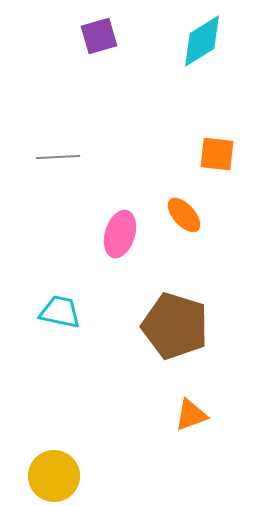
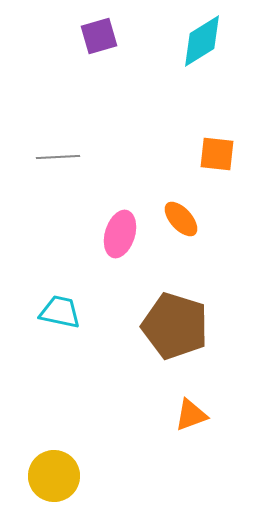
orange ellipse: moved 3 px left, 4 px down
